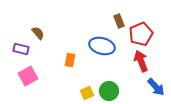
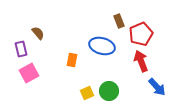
purple rectangle: rotated 63 degrees clockwise
orange rectangle: moved 2 px right
pink square: moved 1 px right, 3 px up
blue arrow: moved 1 px right
